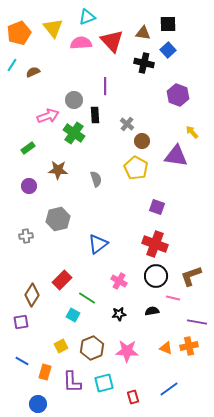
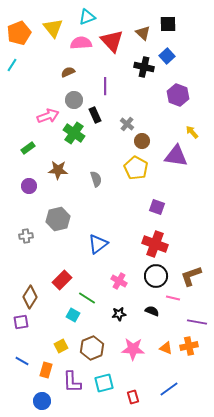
brown triangle at (143, 33): rotated 35 degrees clockwise
blue square at (168, 50): moved 1 px left, 6 px down
black cross at (144, 63): moved 4 px down
brown semicircle at (33, 72): moved 35 px right
black rectangle at (95, 115): rotated 21 degrees counterclockwise
brown diamond at (32, 295): moved 2 px left, 2 px down
black semicircle at (152, 311): rotated 32 degrees clockwise
pink star at (127, 351): moved 6 px right, 2 px up
orange rectangle at (45, 372): moved 1 px right, 2 px up
blue circle at (38, 404): moved 4 px right, 3 px up
